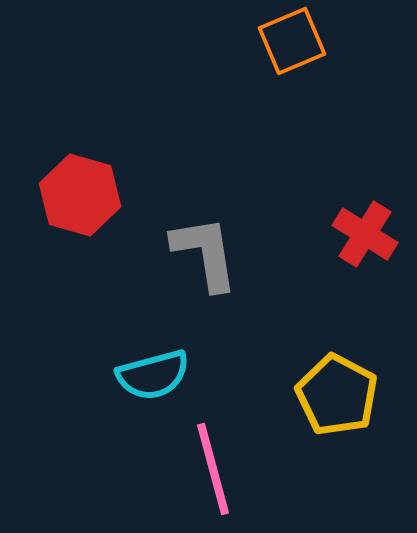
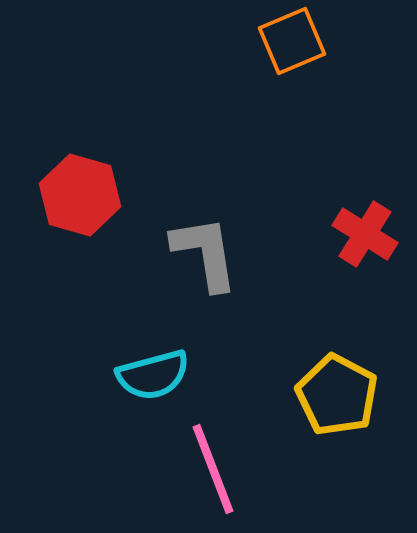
pink line: rotated 6 degrees counterclockwise
